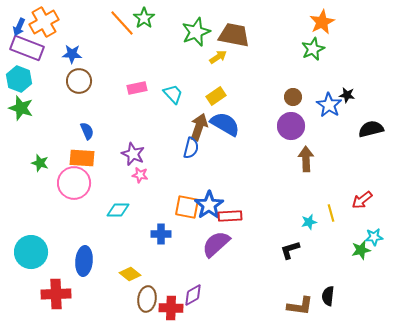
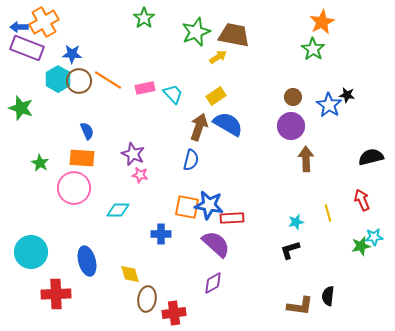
orange line at (122, 23): moved 14 px left, 57 px down; rotated 16 degrees counterclockwise
blue arrow at (19, 27): rotated 66 degrees clockwise
green star at (313, 49): rotated 15 degrees counterclockwise
cyan hexagon at (19, 79): moved 39 px right; rotated 10 degrees clockwise
pink rectangle at (137, 88): moved 8 px right
blue semicircle at (225, 124): moved 3 px right
black semicircle at (371, 129): moved 28 px down
blue semicircle at (191, 148): moved 12 px down
green star at (40, 163): rotated 12 degrees clockwise
pink circle at (74, 183): moved 5 px down
red arrow at (362, 200): rotated 105 degrees clockwise
blue star at (209, 205): rotated 28 degrees counterclockwise
yellow line at (331, 213): moved 3 px left
red rectangle at (230, 216): moved 2 px right, 2 px down
cyan star at (309, 222): moved 13 px left
purple semicircle at (216, 244): rotated 84 degrees clockwise
green star at (361, 250): moved 4 px up
blue ellipse at (84, 261): moved 3 px right; rotated 20 degrees counterclockwise
yellow diamond at (130, 274): rotated 35 degrees clockwise
purple diamond at (193, 295): moved 20 px right, 12 px up
red cross at (171, 308): moved 3 px right, 5 px down; rotated 10 degrees counterclockwise
